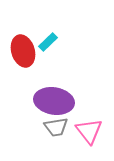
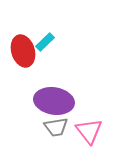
cyan rectangle: moved 3 px left
